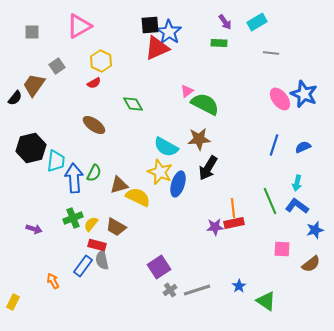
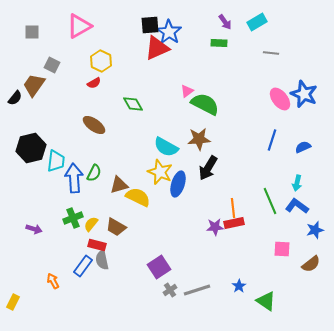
gray square at (57, 66): moved 5 px left, 1 px up; rotated 28 degrees counterclockwise
blue line at (274, 145): moved 2 px left, 5 px up
